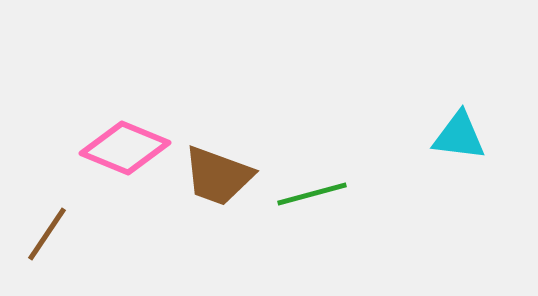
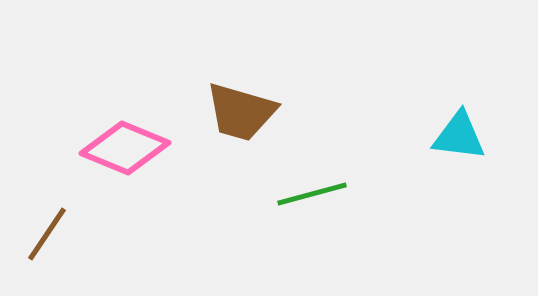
brown trapezoid: moved 23 px right, 64 px up; rotated 4 degrees counterclockwise
